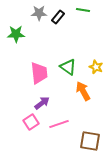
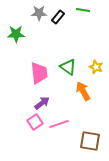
pink square: moved 4 px right
